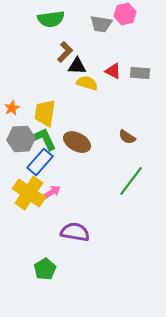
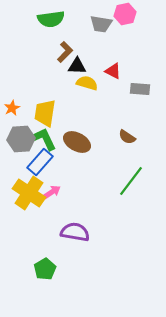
gray rectangle: moved 16 px down
